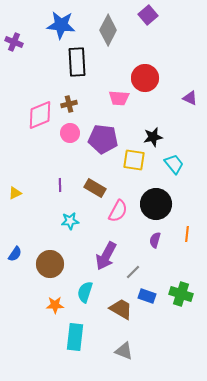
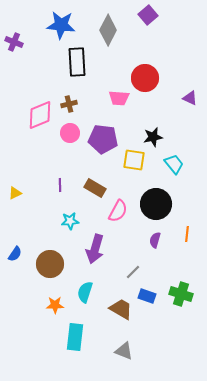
purple arrow: moved 11 px left, 7 px up; rotated 12 degrees counterclockwise
